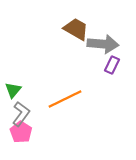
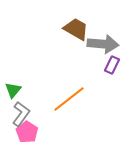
orange line: moved 4 px right; rotated 12 degrees counterclockwise
pink pentagon: moved 6 px right
